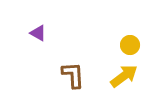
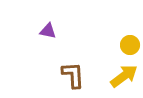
purple triangle: moved 10 px right, 2 px up; rotated 18 degrees counterclockwise
